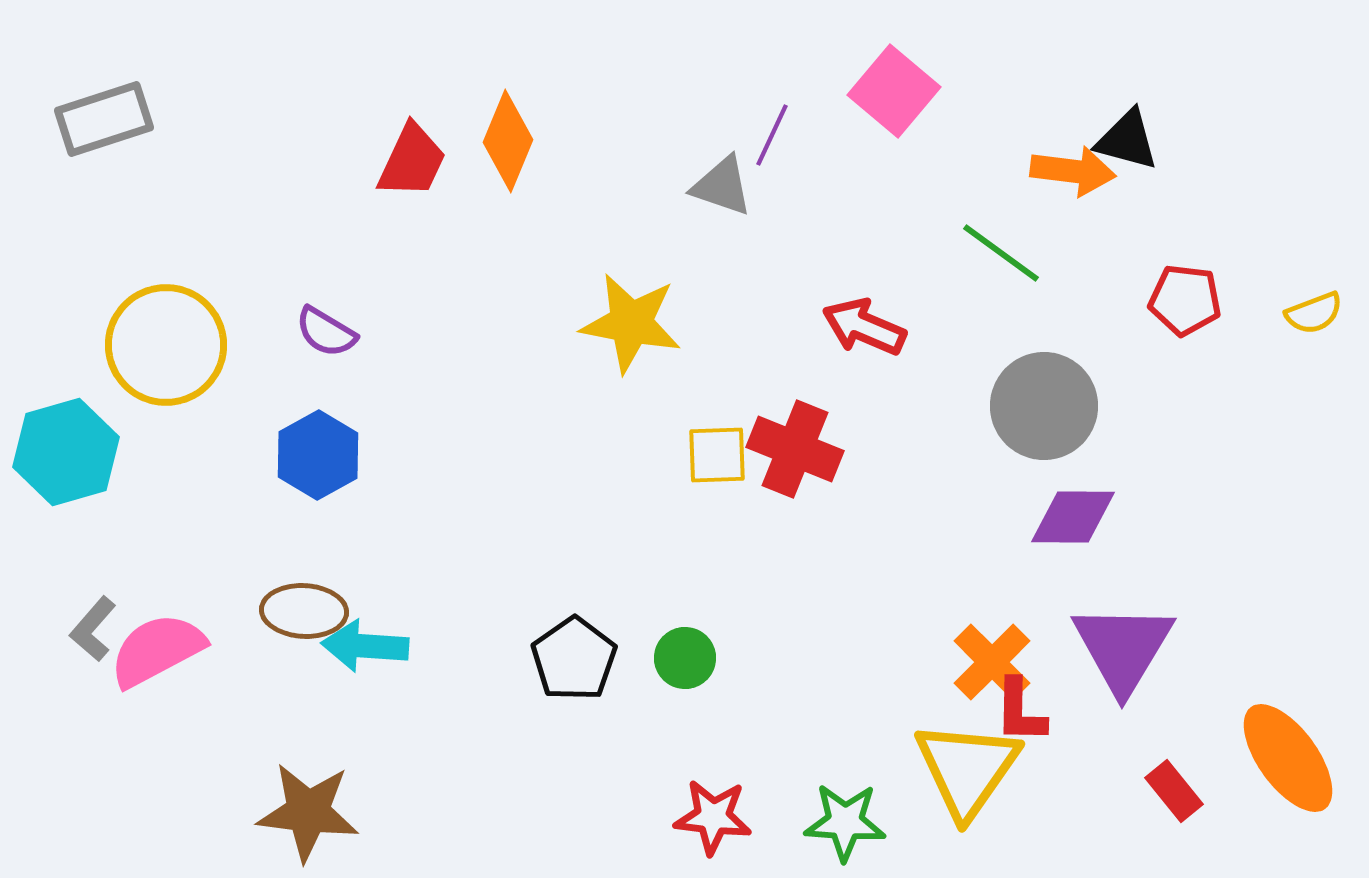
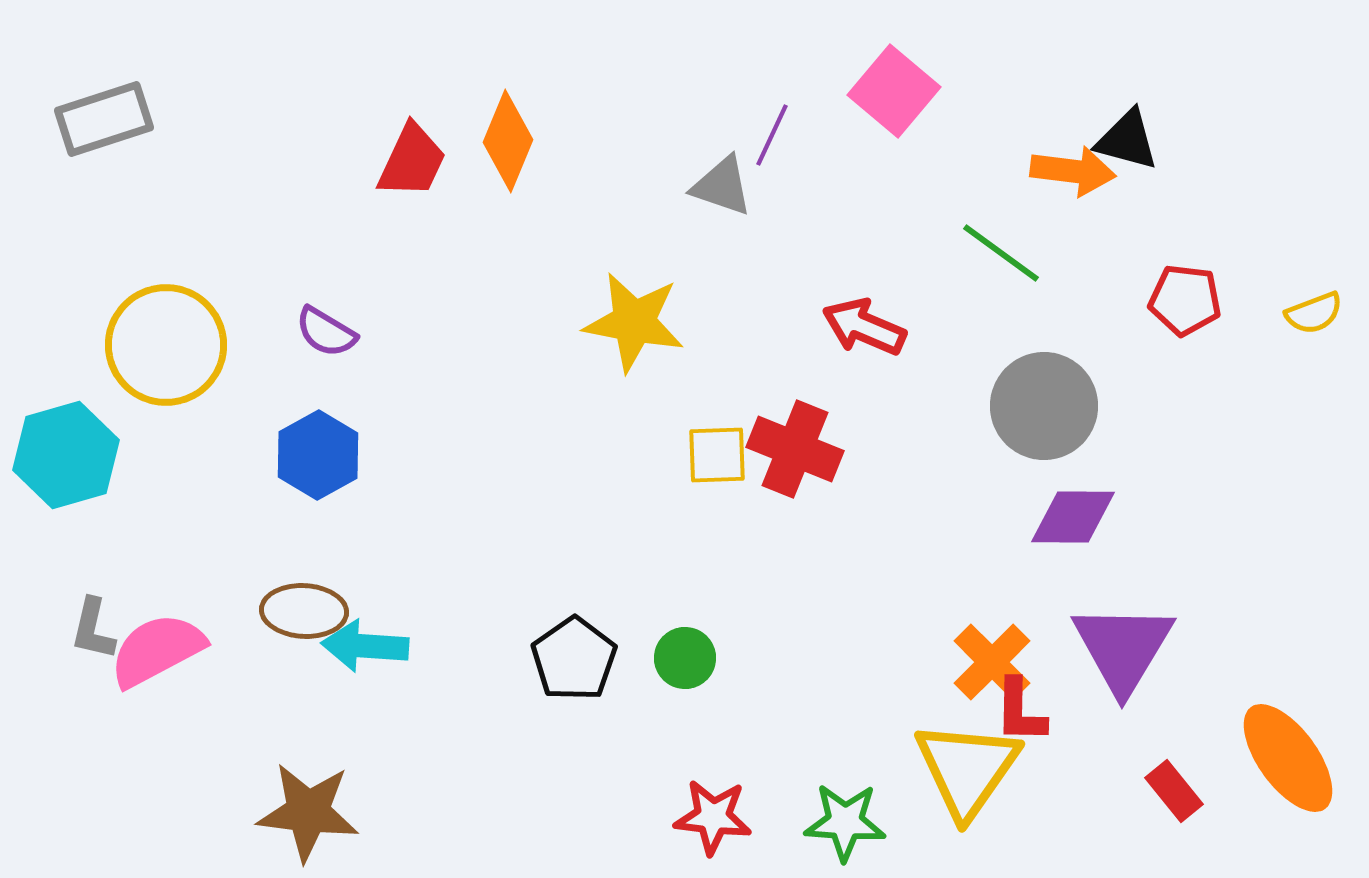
yellow star: moved 3 px right, 1 px up
cyan hexagon: moved 3 px down
gray L-shape: rotated 28 degrees counterclockwise
